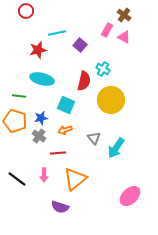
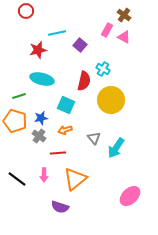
green line: rotated 24 degrees counterclockwise
